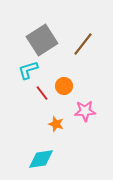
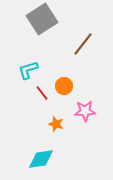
gray square: moved 21 px up
